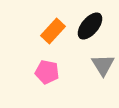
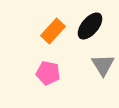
pink pentagon: moved 1 px right, 1 px down
